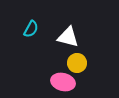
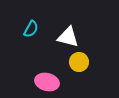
yellow circle: moved 2 px right, 1 px up
pink ellipse: moved 16 px left
